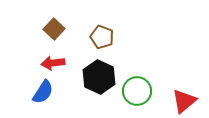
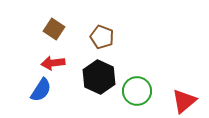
brown square: rotated 10 degrees counterclockwise
blue semicircle: moved 2 px left, 2 px up
